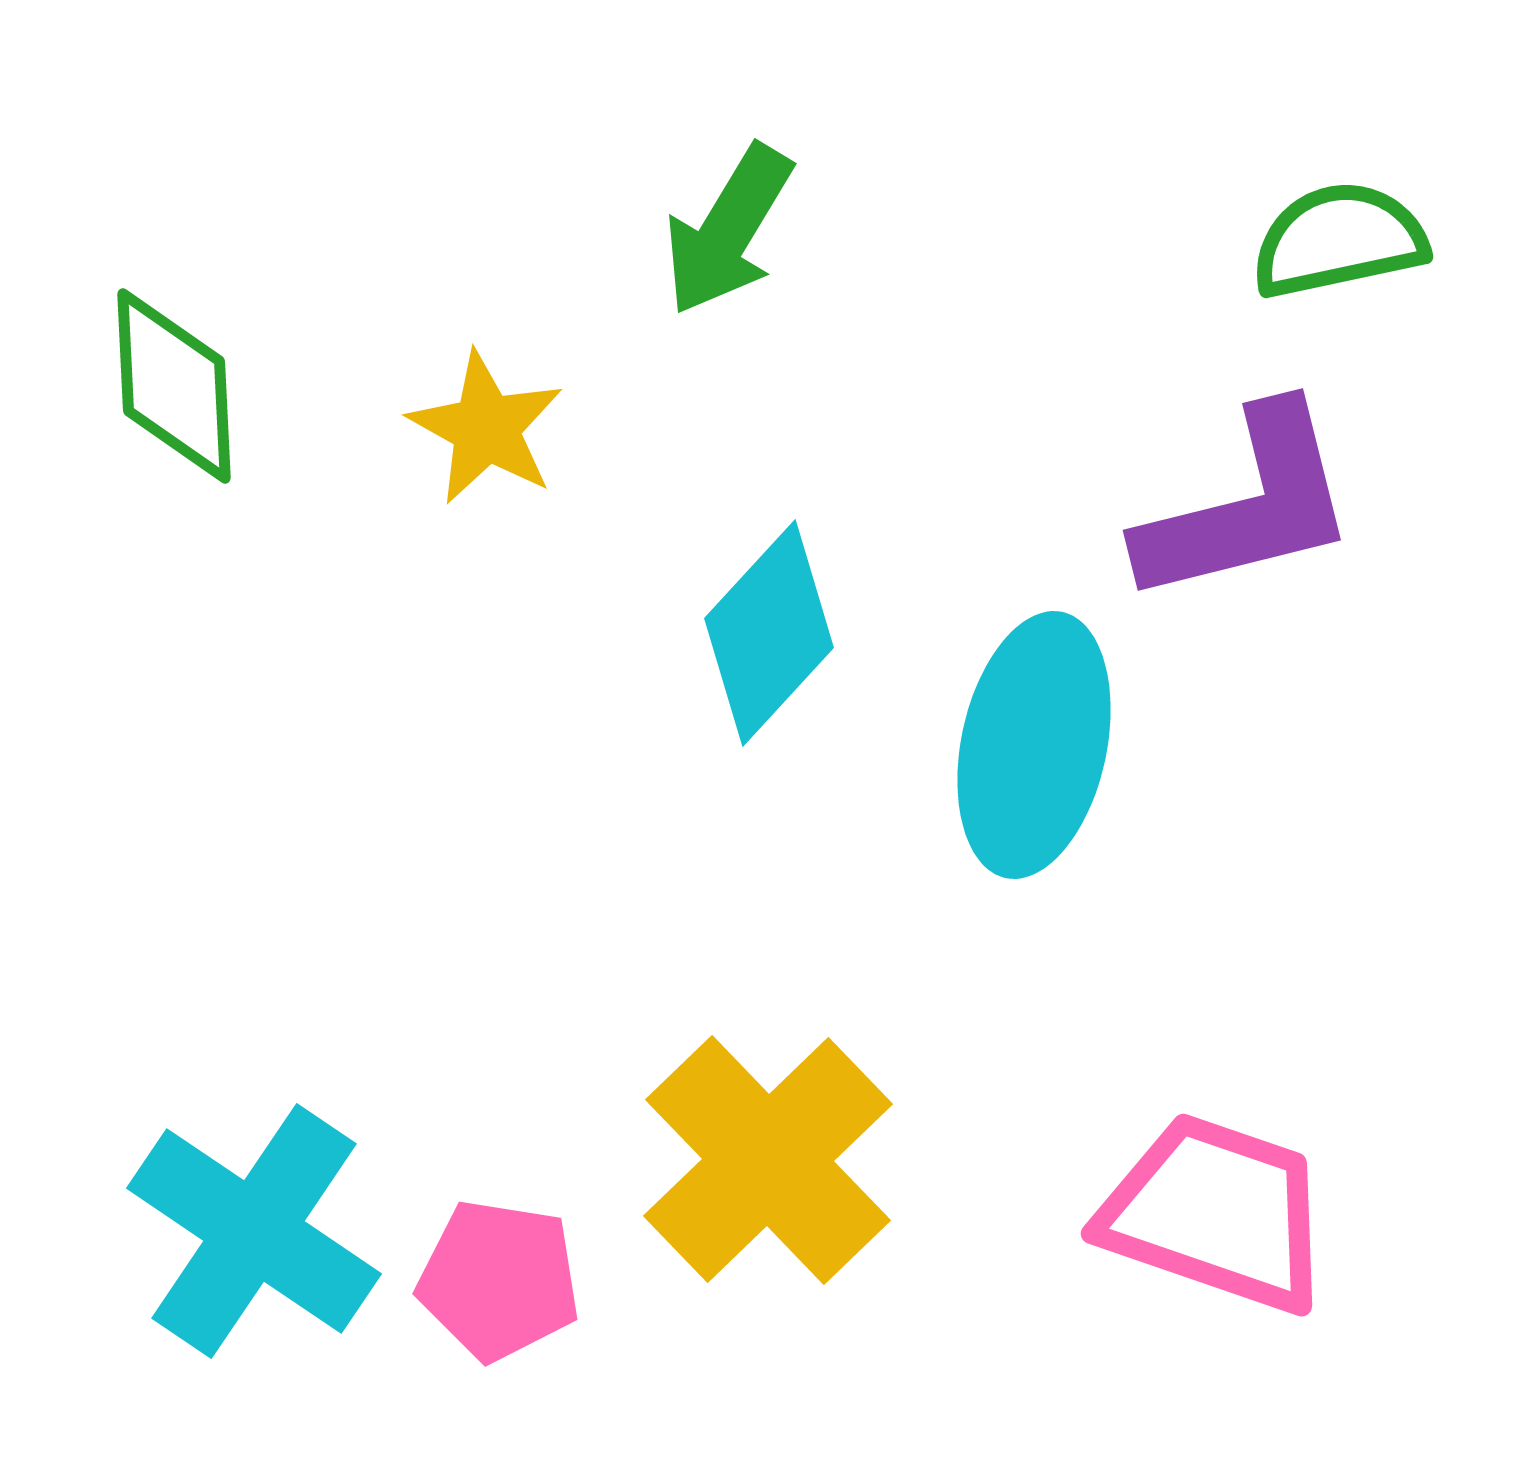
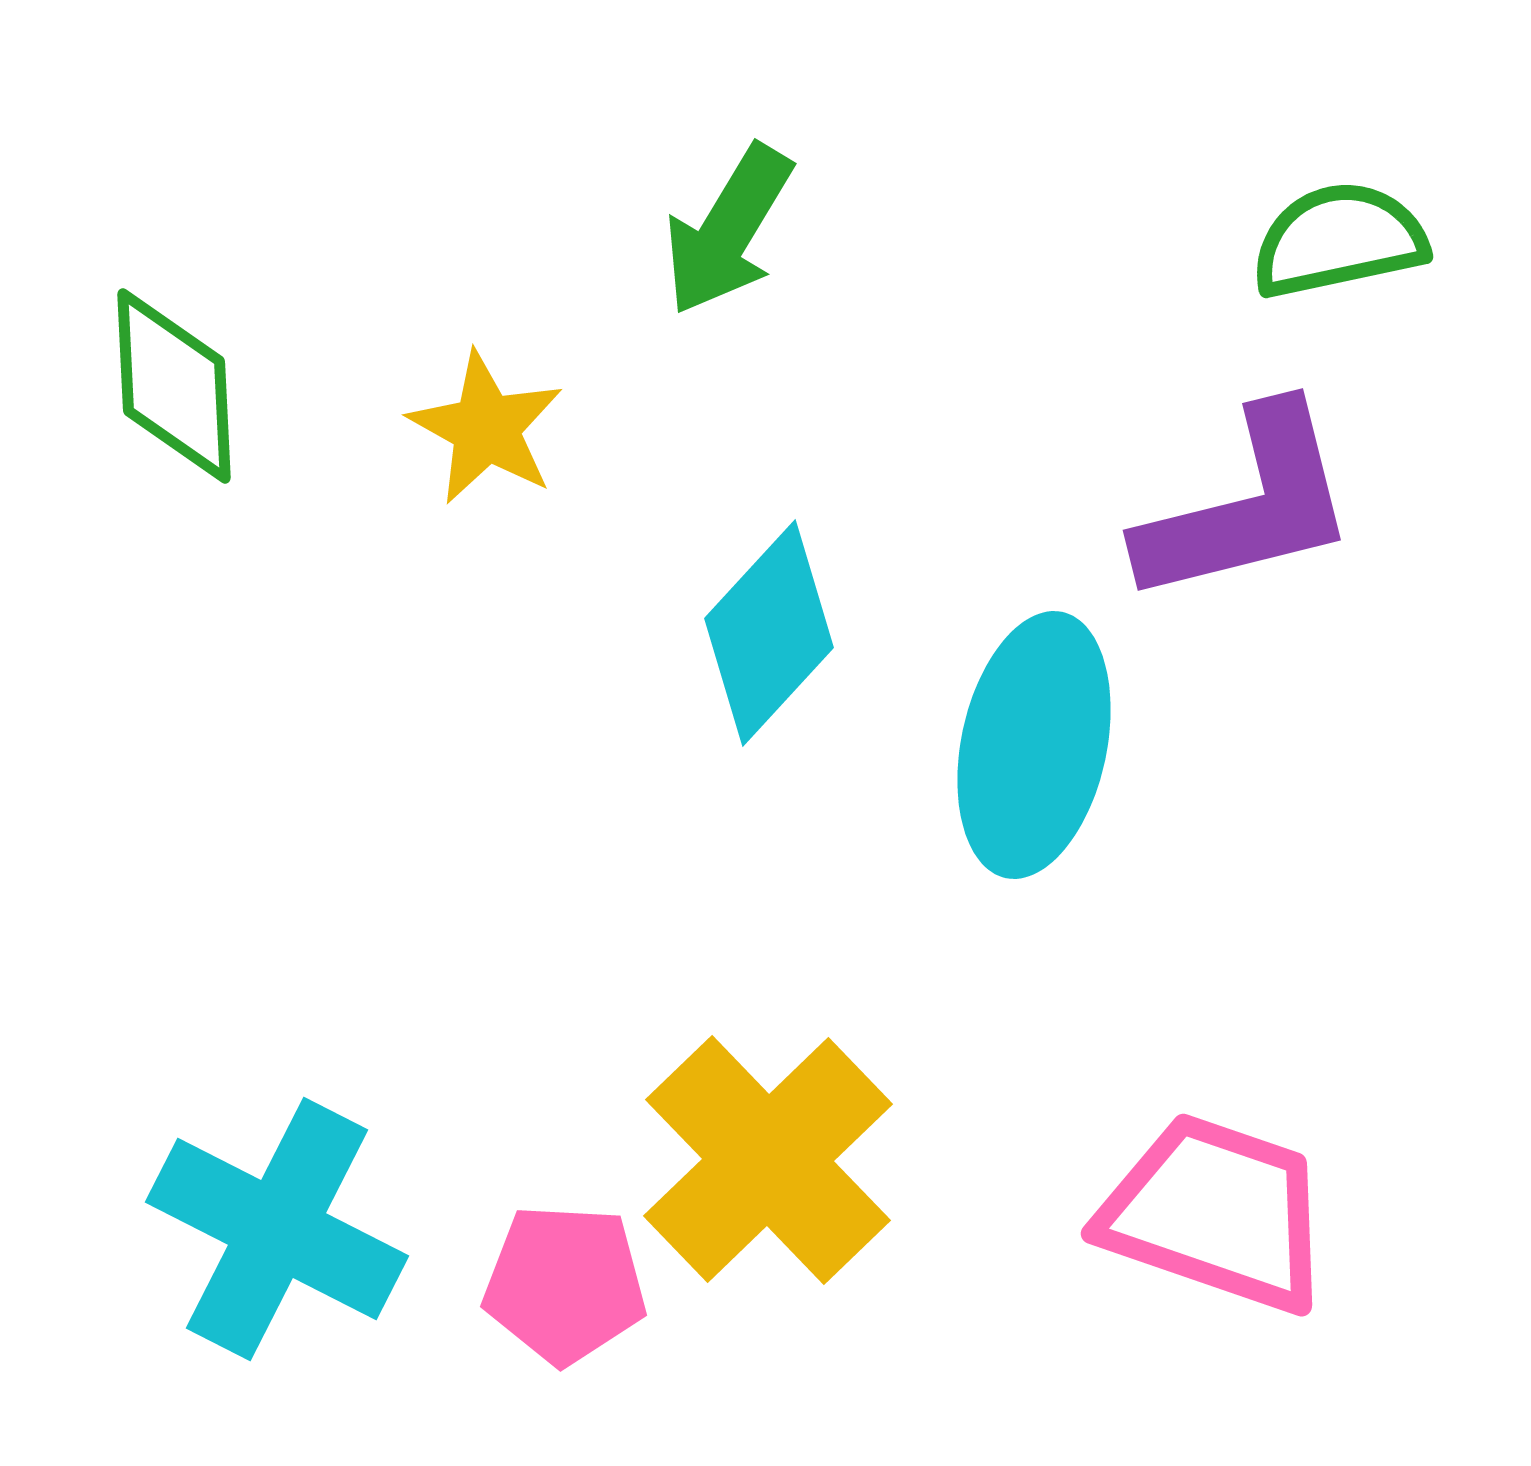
cyan cross: moved 23 px right, 2 px up; rotated 7 degrees counterclockwise
pink pentagon: moved 66 px right, 4 px down; rotated 6 degrees counterclockwise
